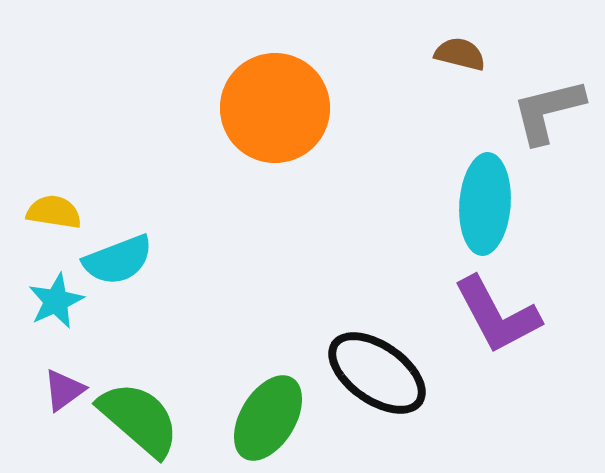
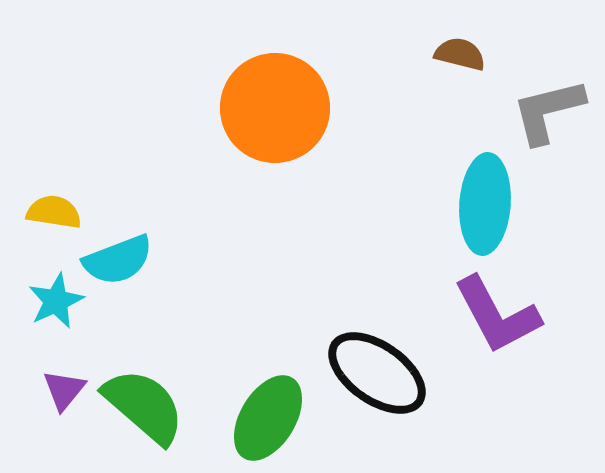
purple triangle: rotated 15 degrees counterclockwise
green semicircle: moved 5 px right, 13 px up
